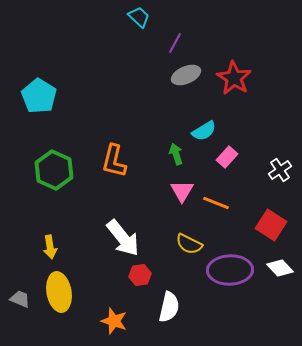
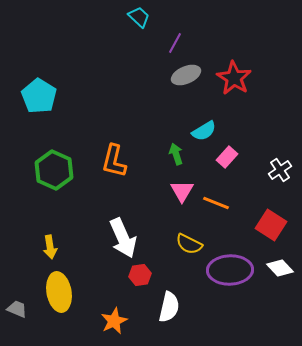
white arrow: rotated 15 degrees clockwise
gray trapezoid: moved 3 px left, 10 px down
orange star: rotated 28 degrees clockwise
